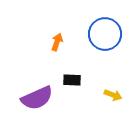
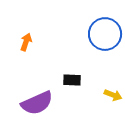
orange arrow: moved 31 px left
purple semicircle: moved 5 px down
